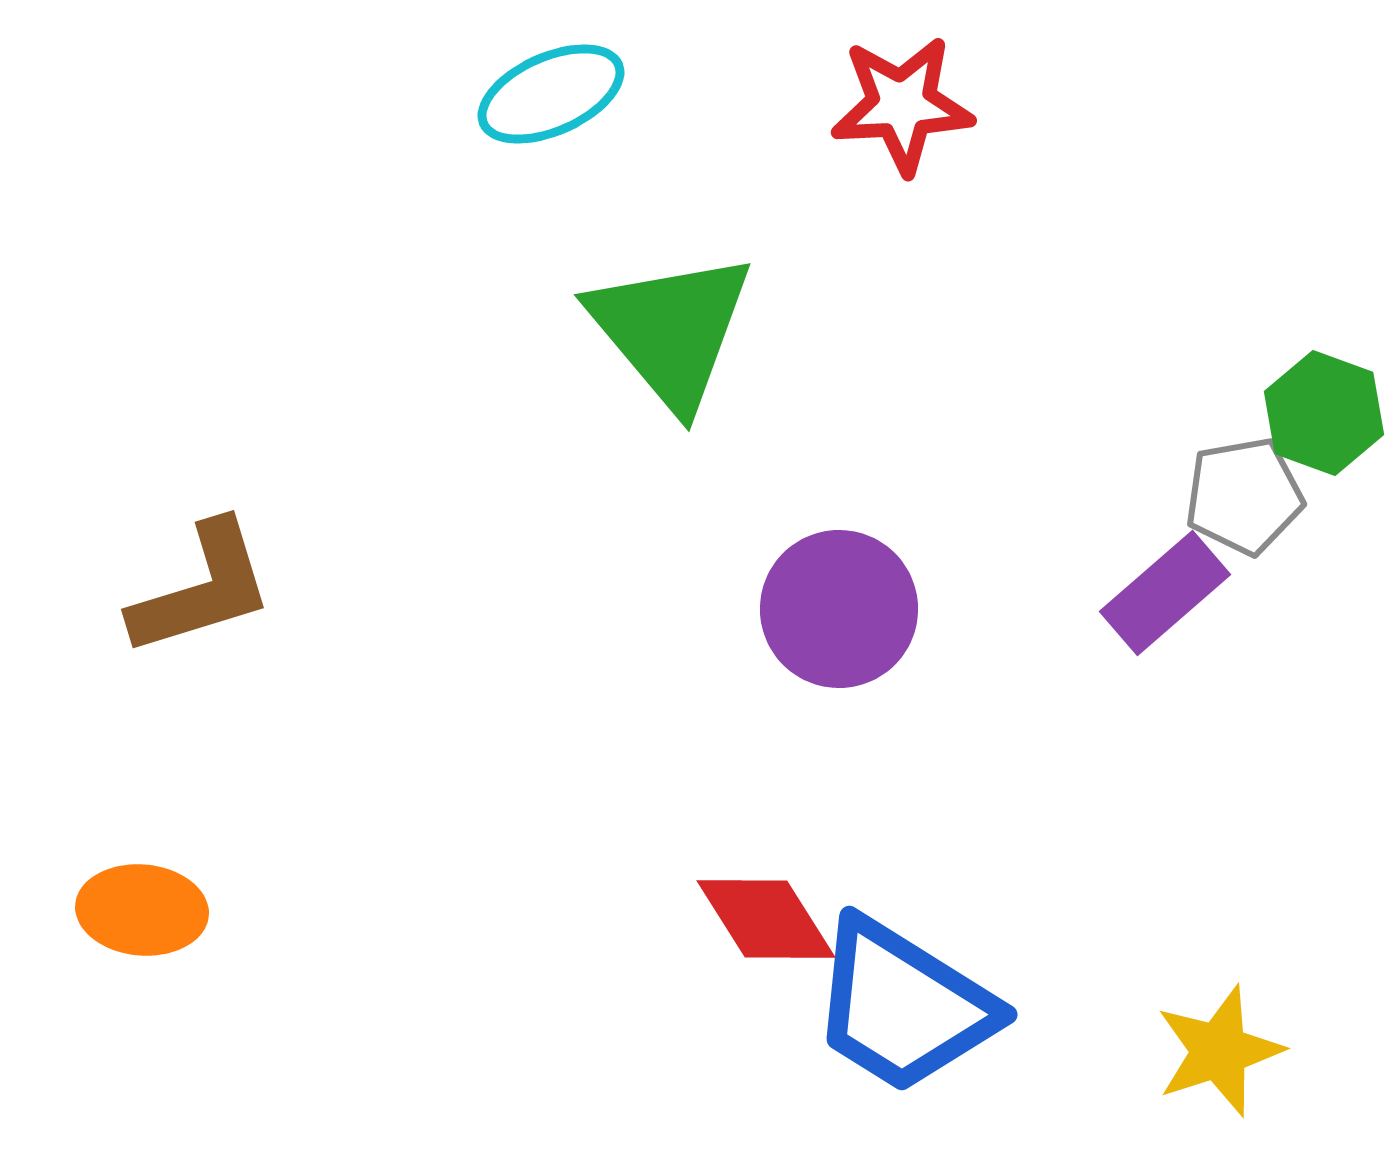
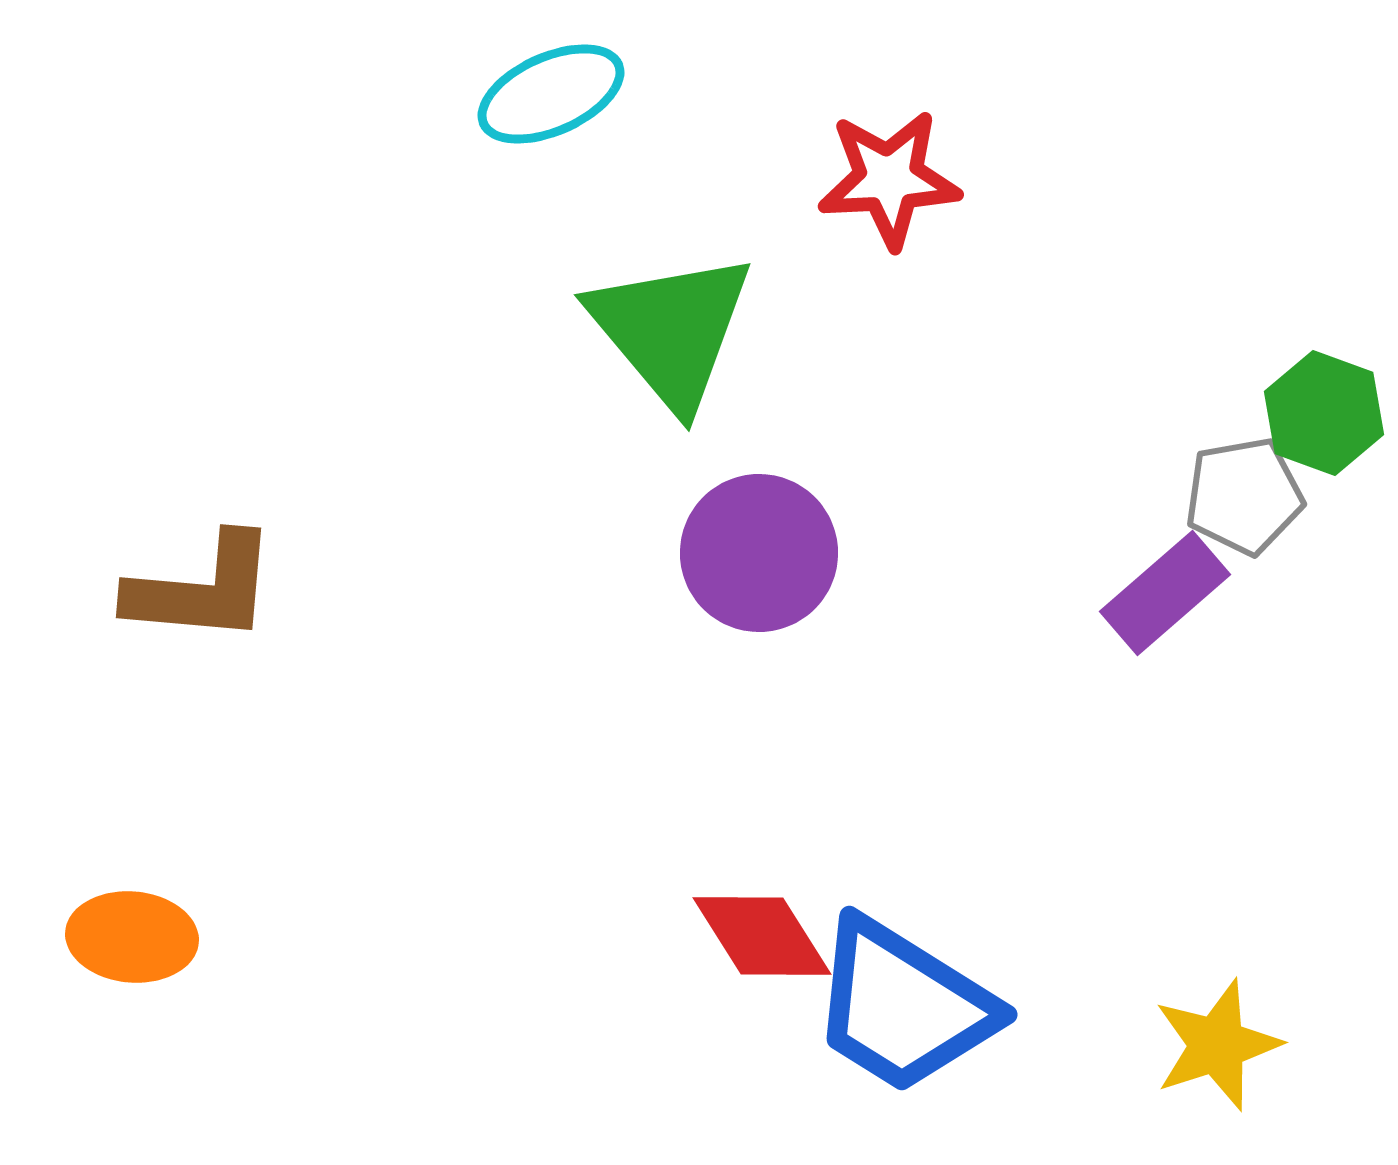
red star: moved 13 px left, 74 px down
brown L-shape: rotated 22 degrees clockwise
purple circle: moved 80 px left, 56 px up
orange ellipse: moved 10 px left, 27 px down
red diamond: moved 4 px left, 17 px down
yellow star: moved 2 px left, 6 px up
